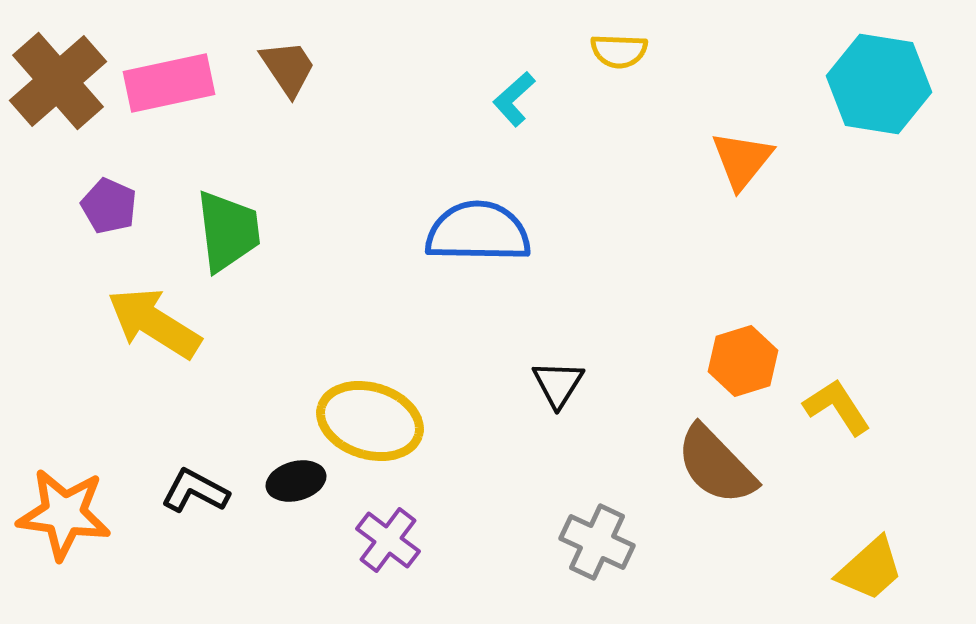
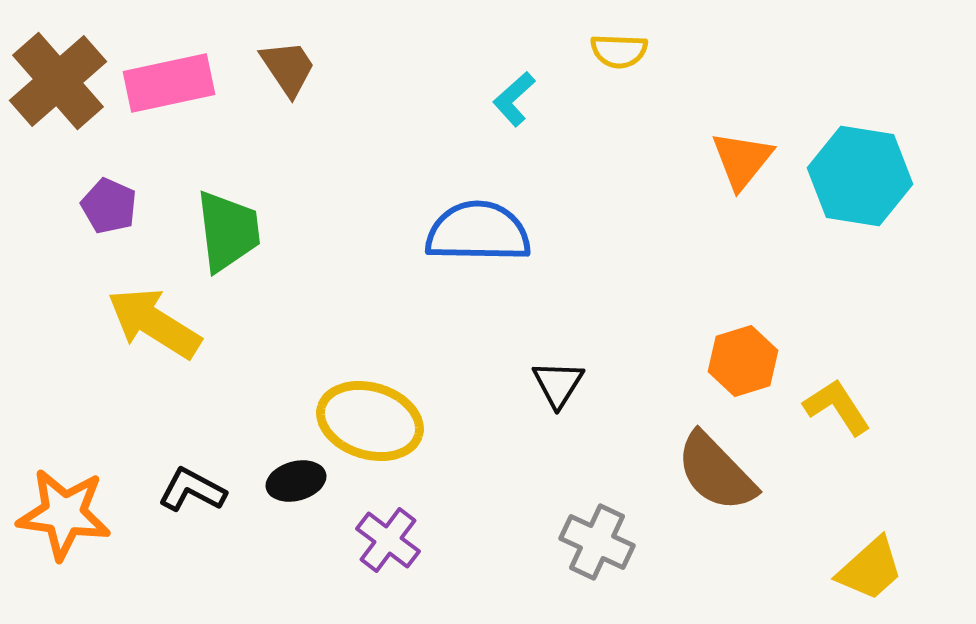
cyan hexagon: moved 19 px left, 92 px down
brown semicircle: moved 7 px down
black L-shape: moved 3 px left, 1 px up
